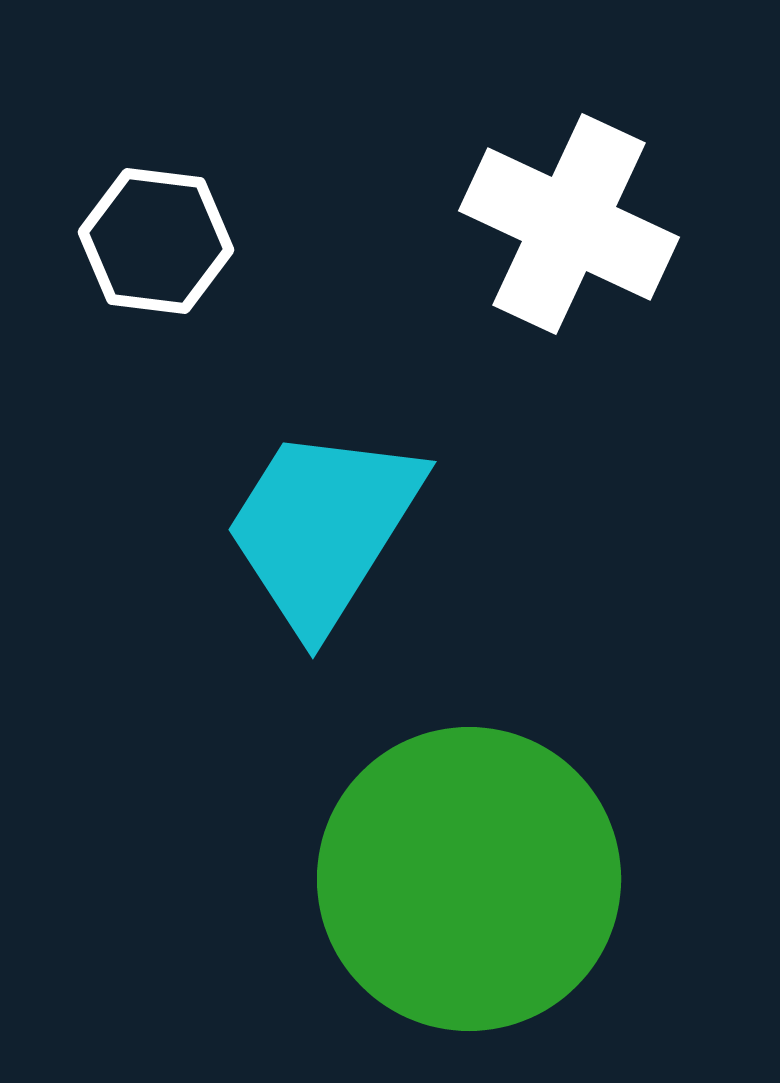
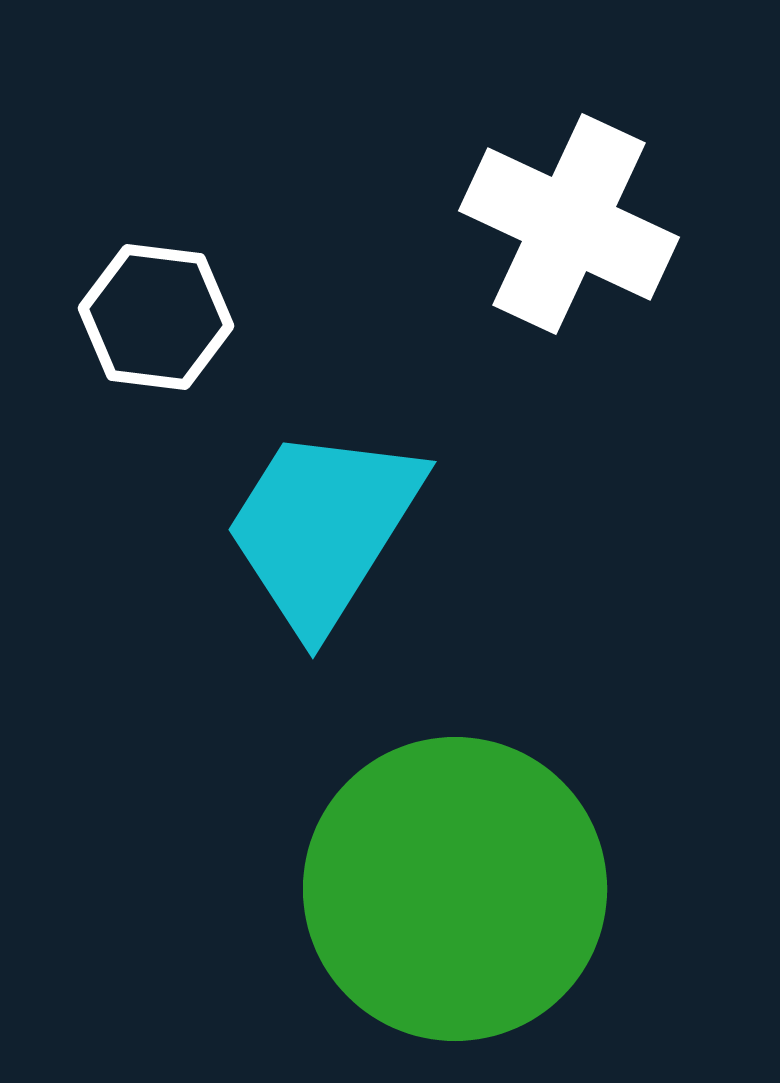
white hexagon: moved 76 px down
green circle: moved 14 px left, 10 px down
